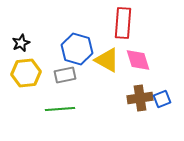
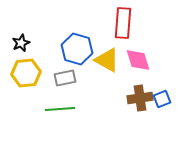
gray rectangle: moved 3 px down
